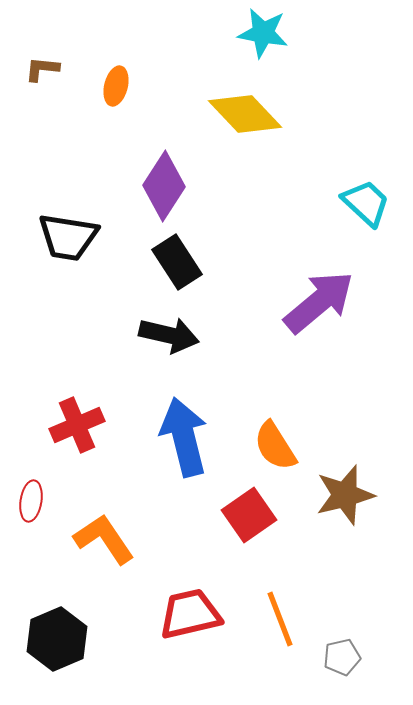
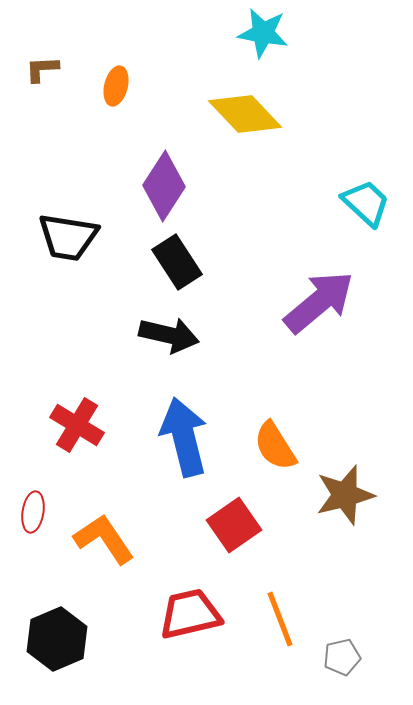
brown L-shape: rotated 9 degrees counterclockwise
red cross: rotated 36 degrees counterclockwise
red ellipse: moved 2 px right, 11 px down
red square: moved 15 px left, 10 px down
